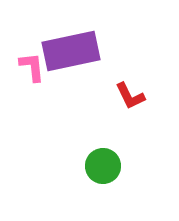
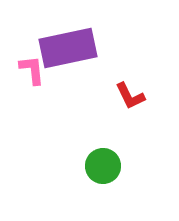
purple rectangle: moved 3 px left, 3 px up
pink L-shape: moved 3 px down
